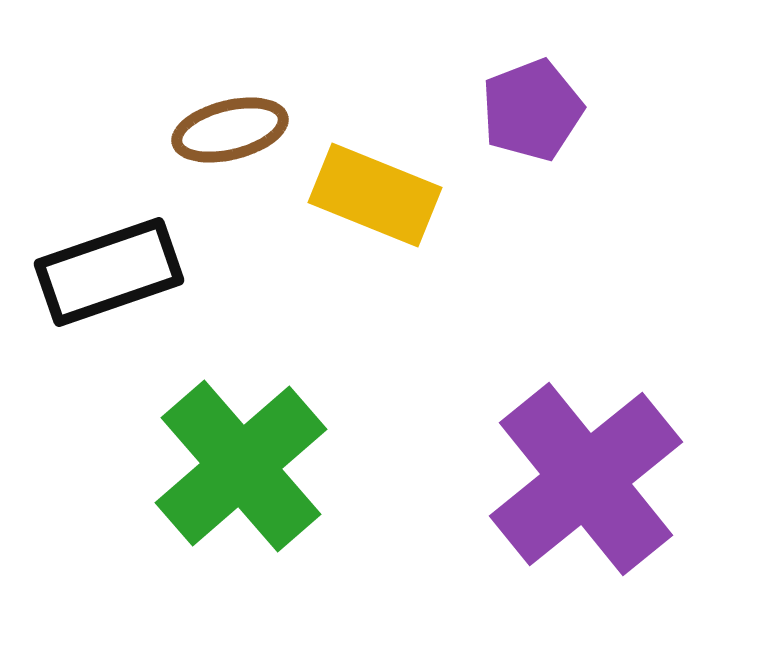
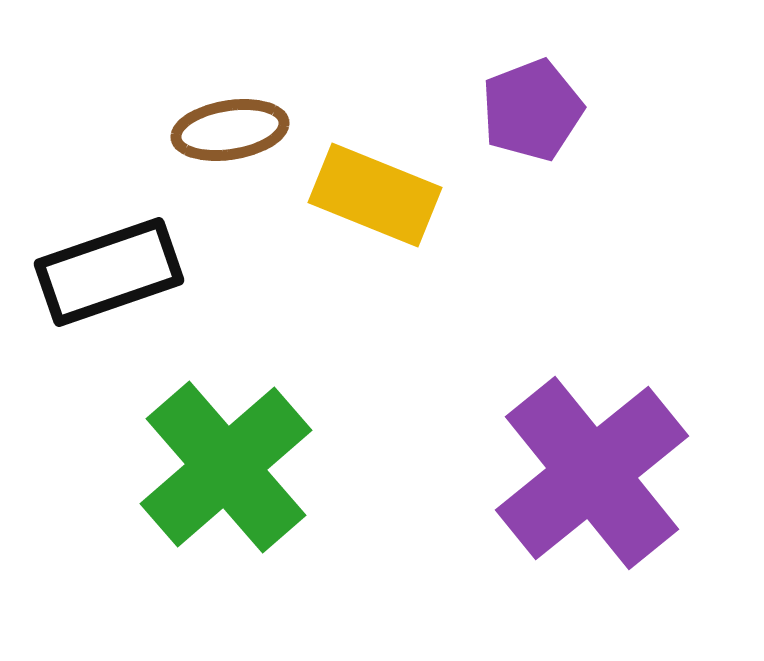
brown ellipse: rotated 5 degrees clockwise
green cross: moved 15 px left, 1 px down
purple cross: moved 6 px right, 6 px up
